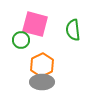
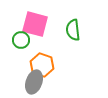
orange hexagon: rotated 15 degrees counterclockwise
gray ellipse: moved 8 px left; rotated 70 degrees counterclockwise
